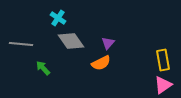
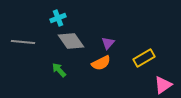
cyan cross: rotated 35 degrees clockwise
gray line: moved 2 px right, 2 px up
yellow rectangle: moved 19 px left, 2 px up; rotated 70 degrees clockwise
green arrow: moved 16 px right, 2 px down
